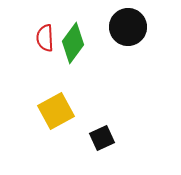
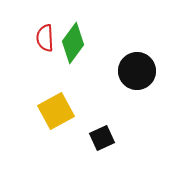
black circle: moved 9 px right, 44 px down
